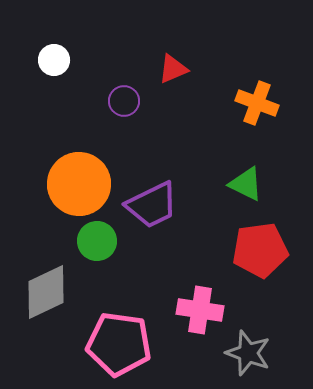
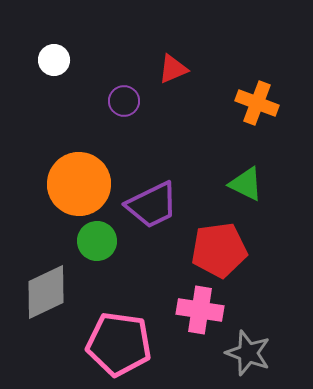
red pentagon: moved 41 px left
